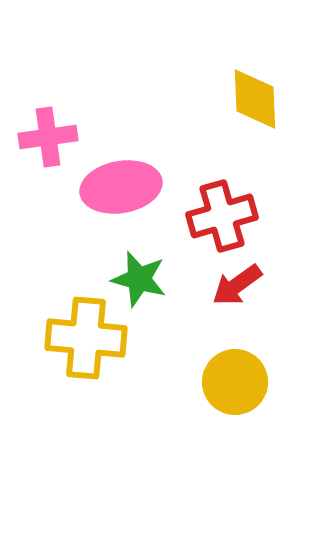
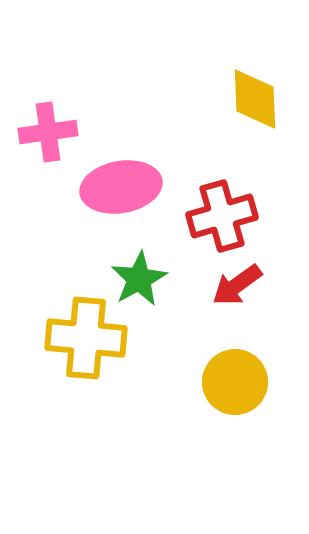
pink cross: moved 5 px up
green star: rotated 28 degrees clockwise
